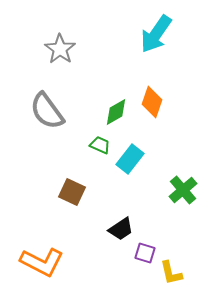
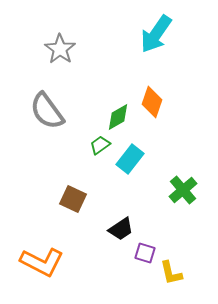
green diamond: moved 2 px right, 5 px down
green trapezoid: rotated 60 degrees counterclockwise
brown square: moved 1 px right, 7 px down
